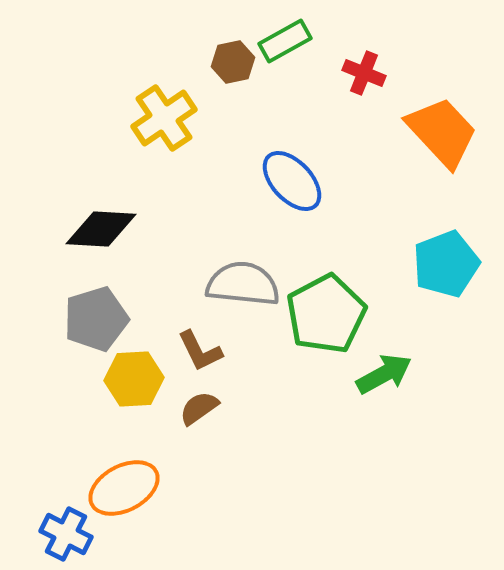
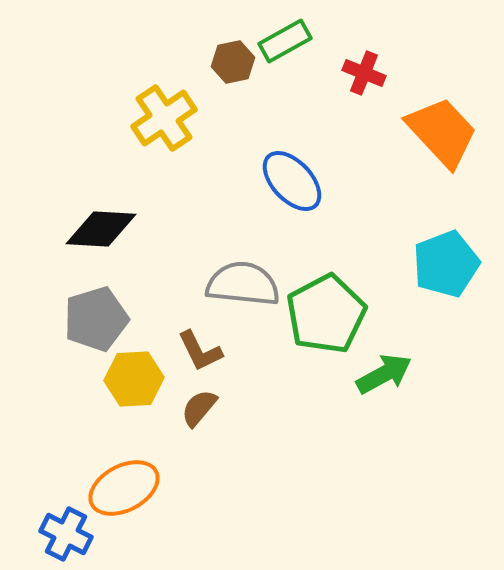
brown semicircle: rotated 15 degrees counterclockwise
